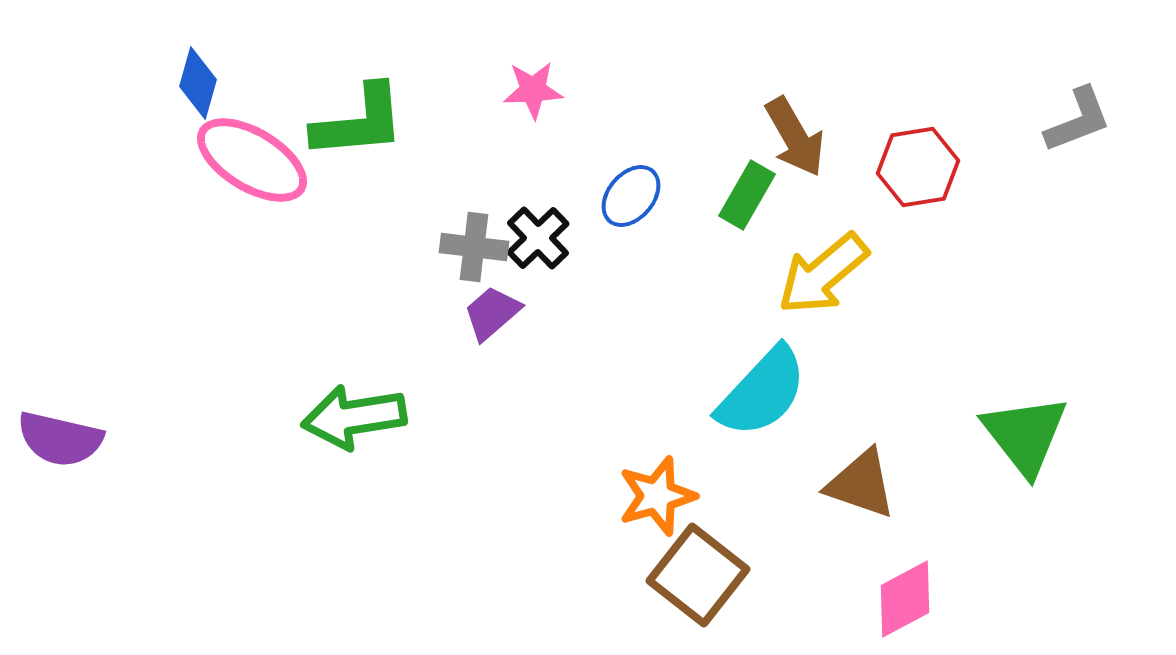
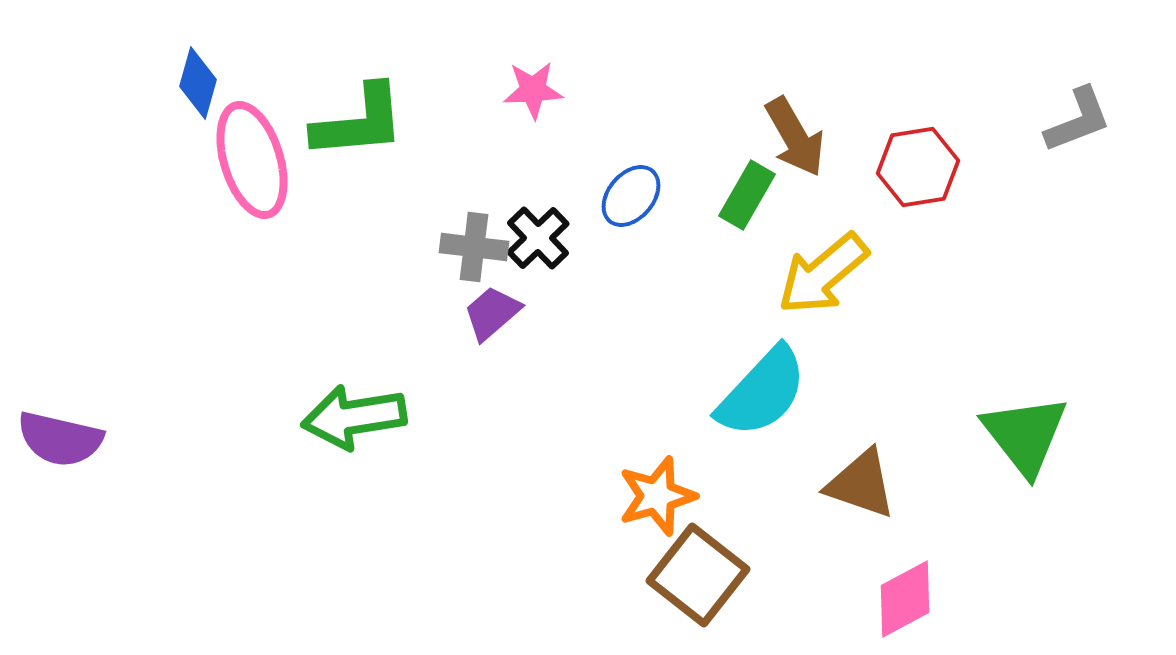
pink ellipse: rotated 42 degrees clockwise
